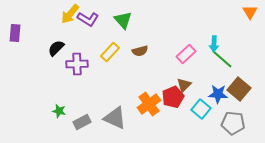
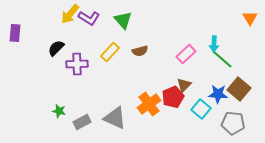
orange triangle: moved 6 px down
purple L-shape: moved 1 px right, 1 px up
